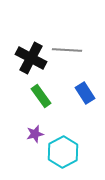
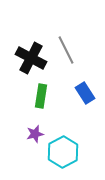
gray line: moved 1 px left; rotated 60 degrees clockwise
green rectangle: rotated 45 degrees clockwise
